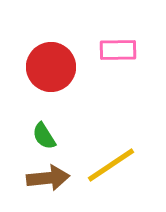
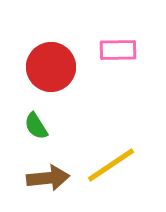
green semicircle: moved 8 px left, 10 px up
